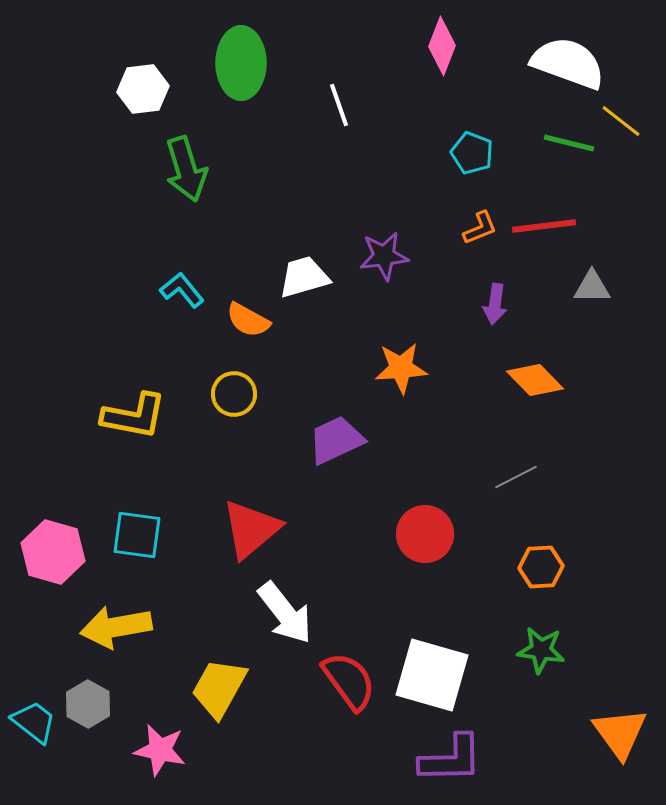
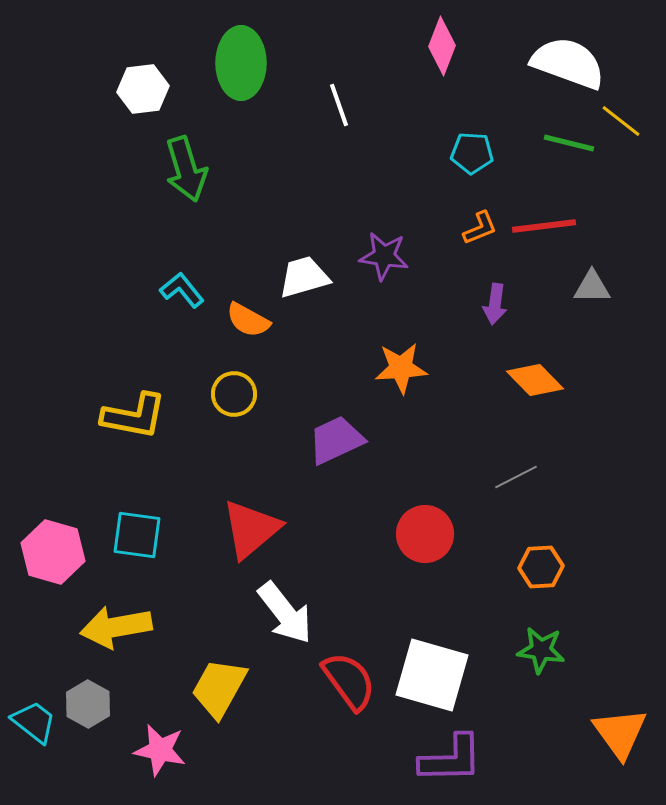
cyan pentagon: rotated 18 degrees counterclockwise
purple star: rotated 15 degrees clockwise
